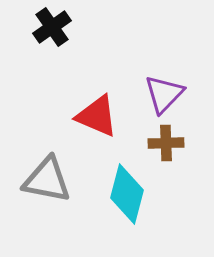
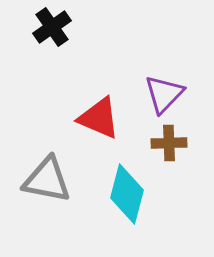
red triangle: moved 2 px right, 2 px down
brown cross: moved 3 px right
